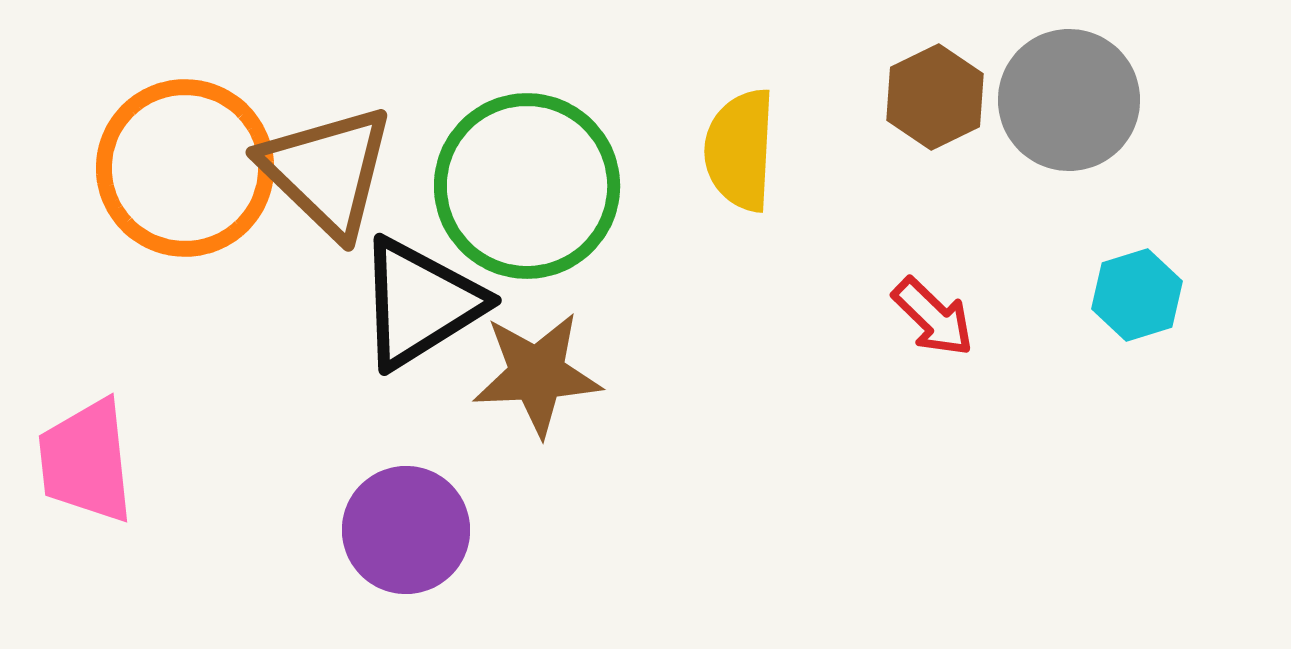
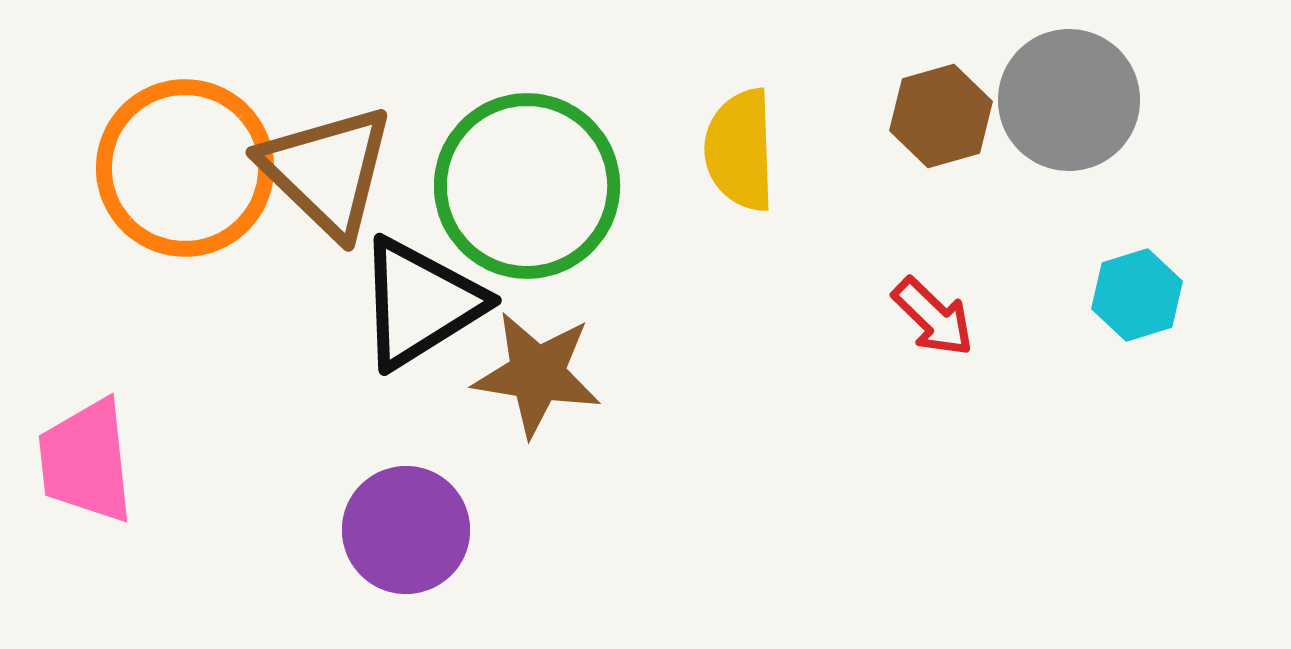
brown hexagon: moved 6 px right, 19 px down; rotated 10 degrees clockwise
yellow semicircle: rotated 5 degrees counterclockwise
brown star: rotated 12 degrees clockwise
